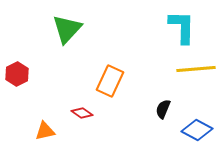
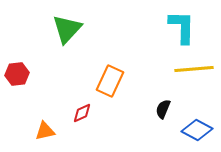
yellow line: moved 2 px left
red hexagon: rotated 20 degrees clockwise
red diamond: rotated 60 degrees counterclockwise
